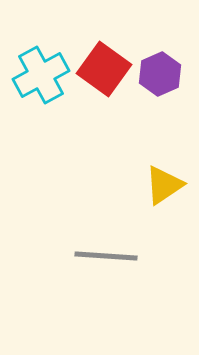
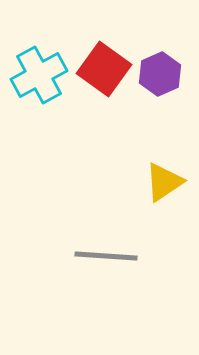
cyan cross: moved 2 px left
yellow triangle: moved 3 px up
